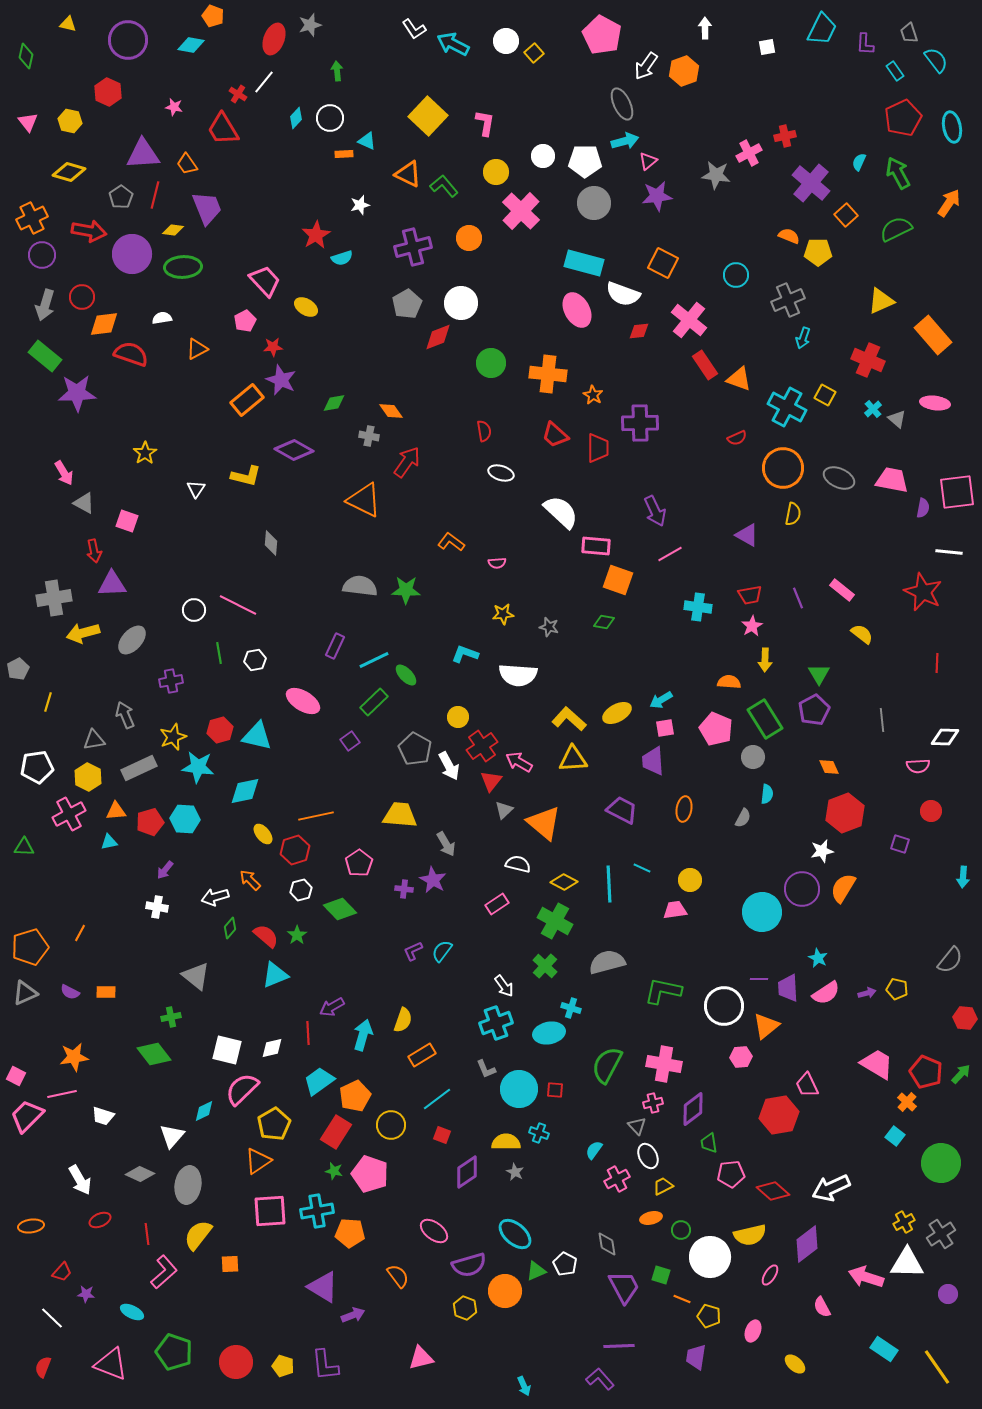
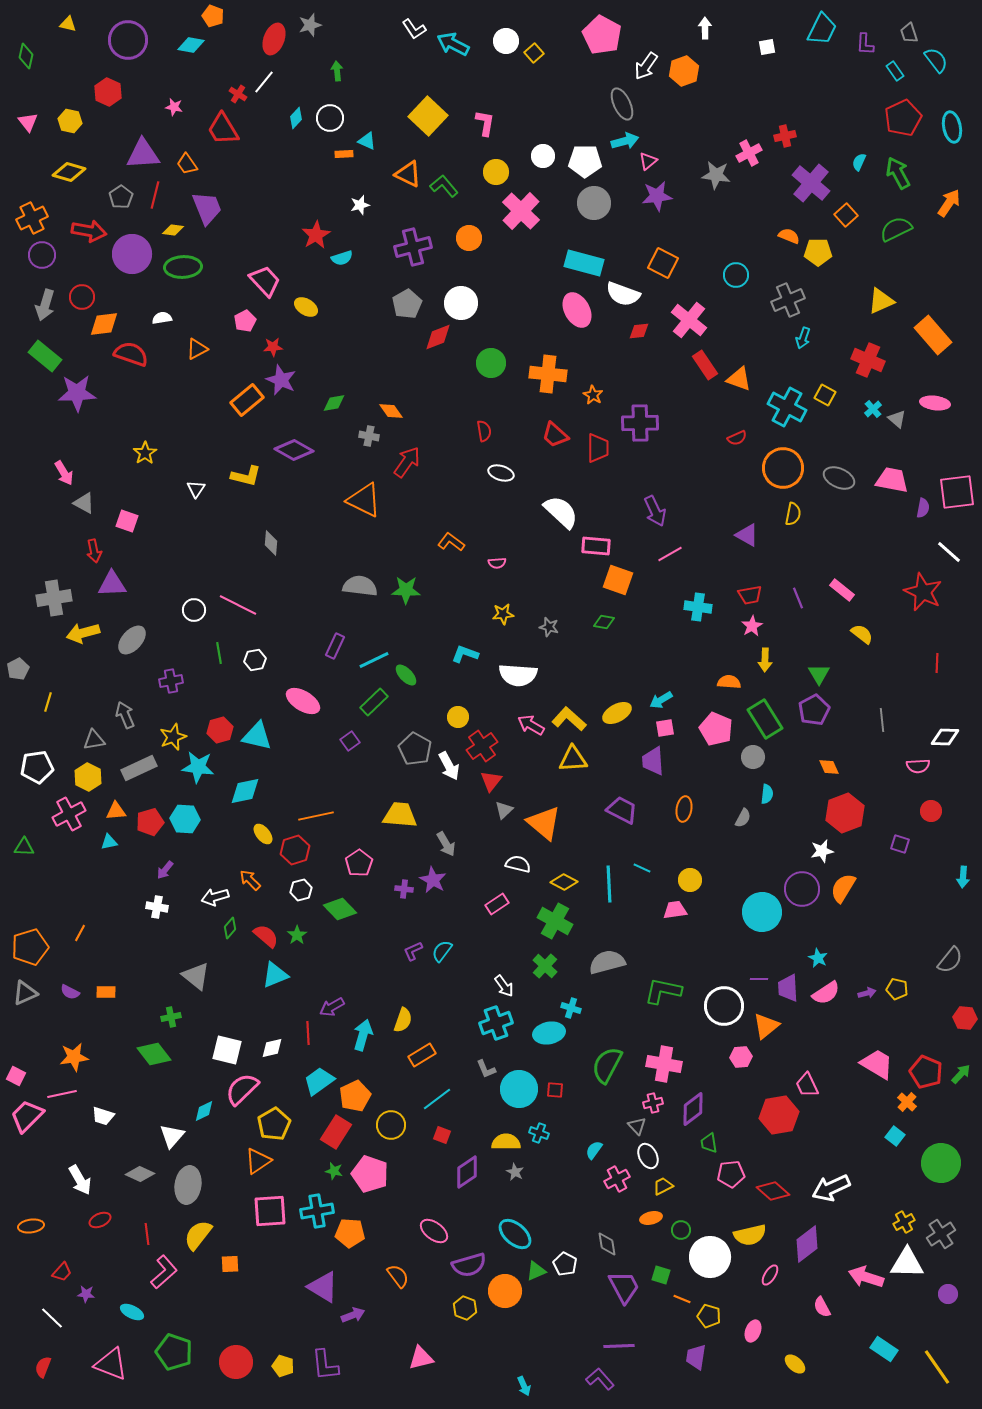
white line at (949, 552): rotated 36 degrees clockwise
pink arrow at (519, 762): moved 12 px right, 37 px up
